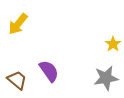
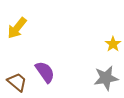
yellow arrow: moved 1 px left, 4 px down
purple semicircle: moved 4 px left, 1 px down
brown trapezoid: moved 2 px down
